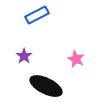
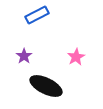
pink star: moved 2 px up; rotated 18 degrees clockwise
